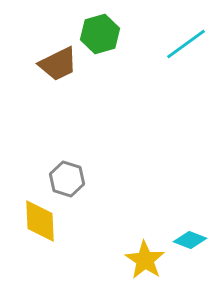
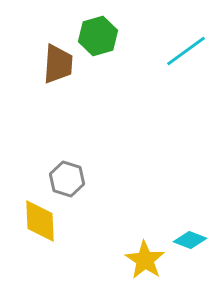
green hexagon: moved 2 px left, 2 px down
cyan line: moved 7 px down
brown trapezoid: rotated 60 degrees counterclockwise
